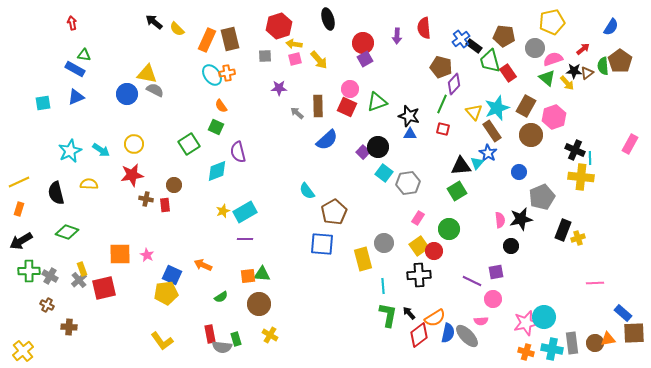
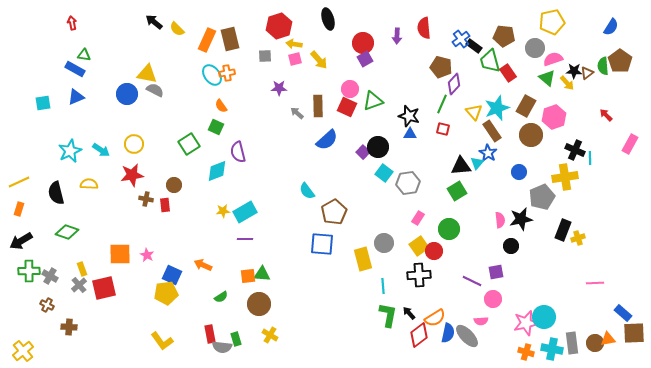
red arrow at (583, 49): moved 23 px right, 66 px down; rotated 96 degrees counterclockwise
green triangle at (377, 102): moved 4 px left, 1 px up
yellow cross at (581, 177): moved 16 px left; rotated 15 degrees counterclockwise
yellow star at (223, 211): rotated 16 degrees clockwise
gray cross at (79, 280): moved 5 px down
